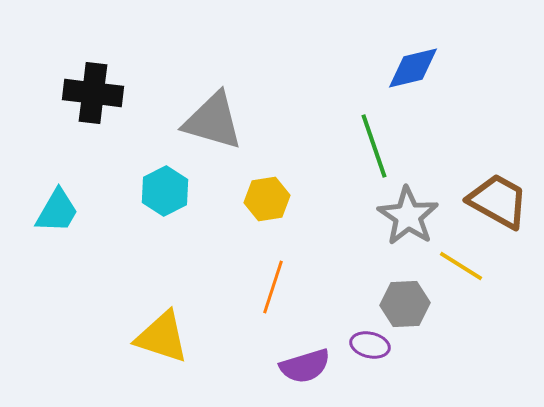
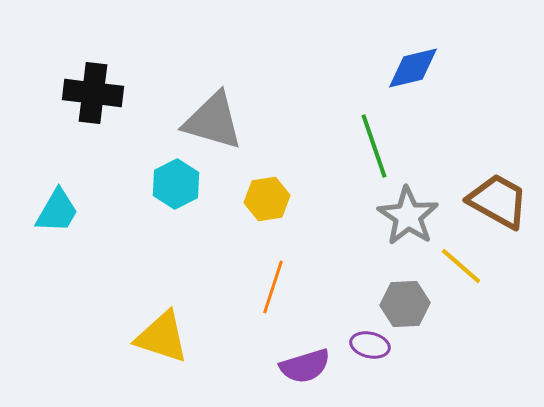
cyan hexagon: moved 11 px right, 7 px up
yellow line: rotated 9 degrees clockwise
